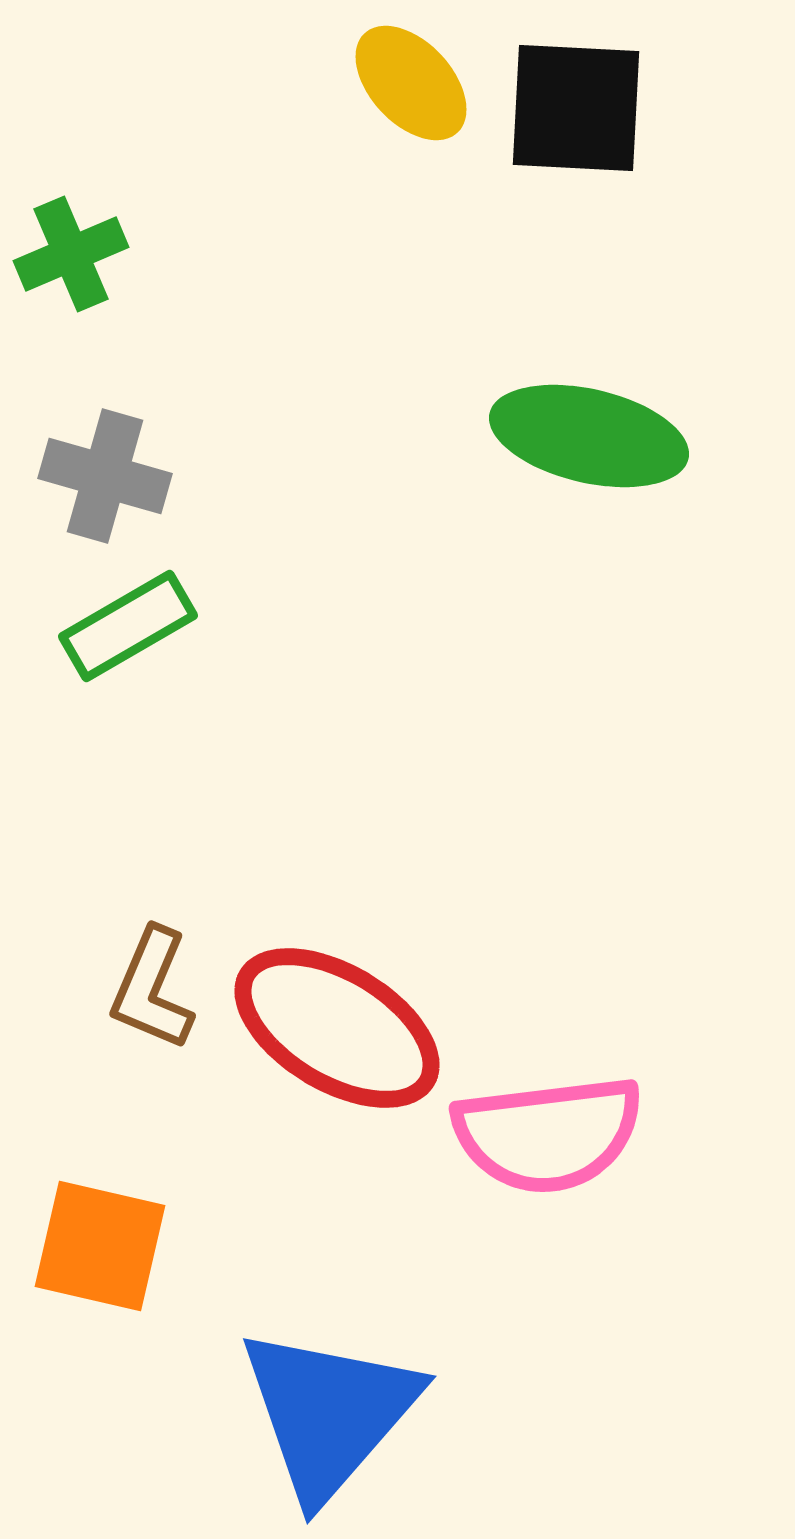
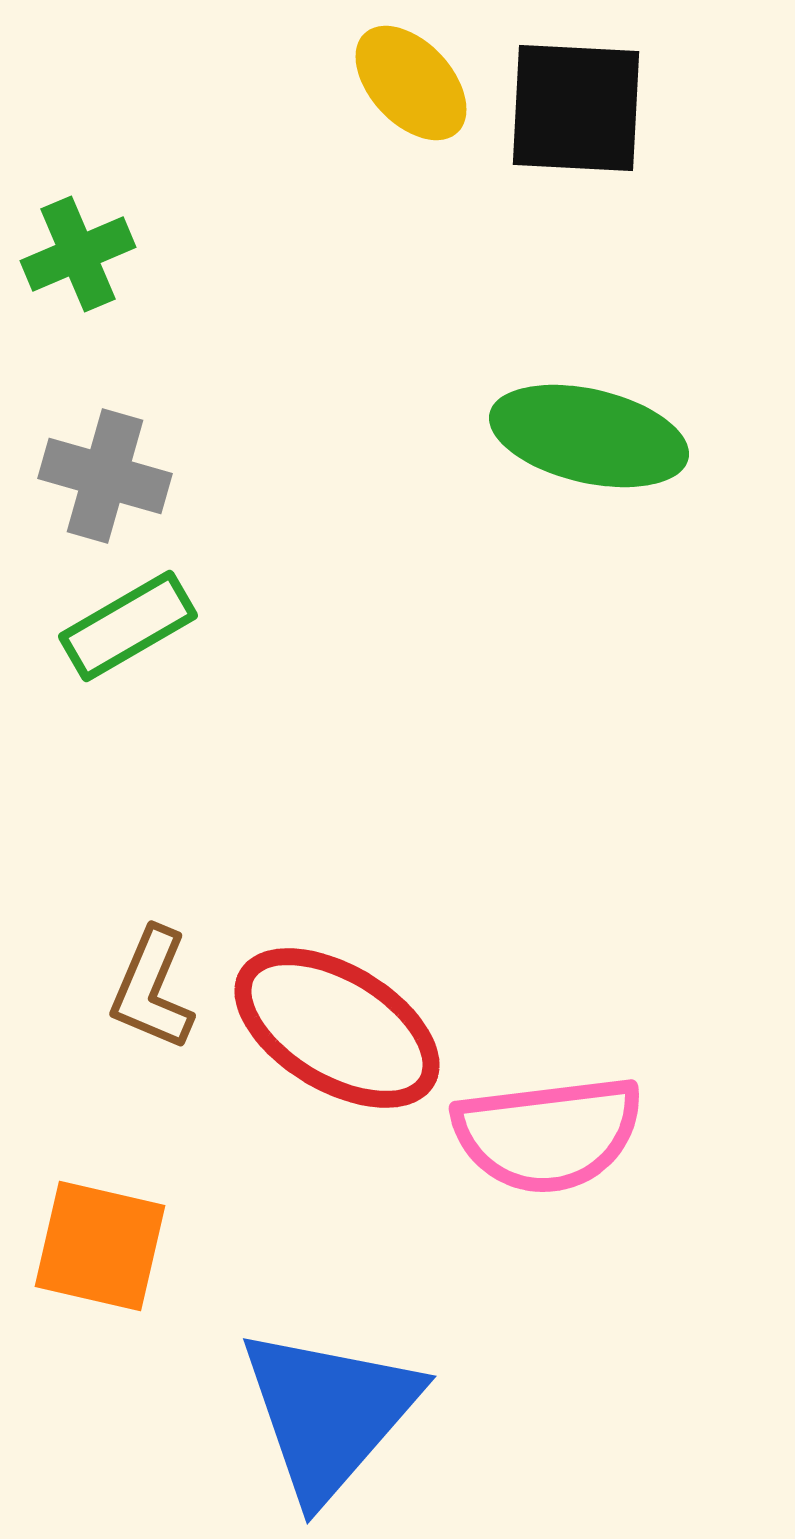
green cross: moved 7 px right
